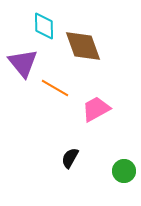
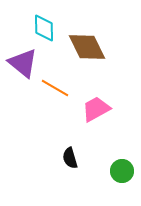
cyan diamond: moved 2 px down
brown diamond: moved 4 px right, 1 px down; rotated 6 degrees counterclockwise
purple triangle: rotated 12 degrees counterclockwise
black semicircle: rotated 45 degrees counterclockwise
green circle: moved 2 px left
